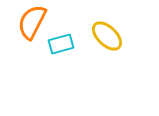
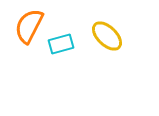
orange semicircle: moved 3 px left, 4 px down
